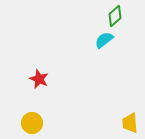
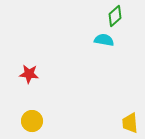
cyan semicircle: rotated 48 degrees clockwise
red star: moved 10 px left, 5 px up; rotated 18 degrees counterclockwise
yellow circle: moved 2 px up
